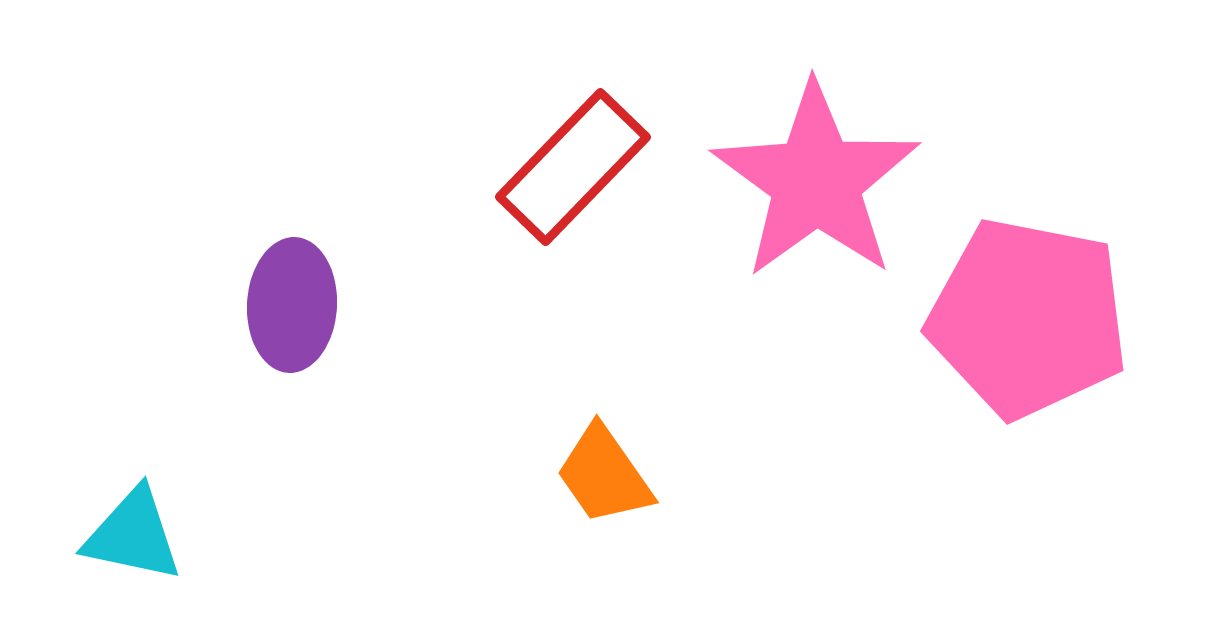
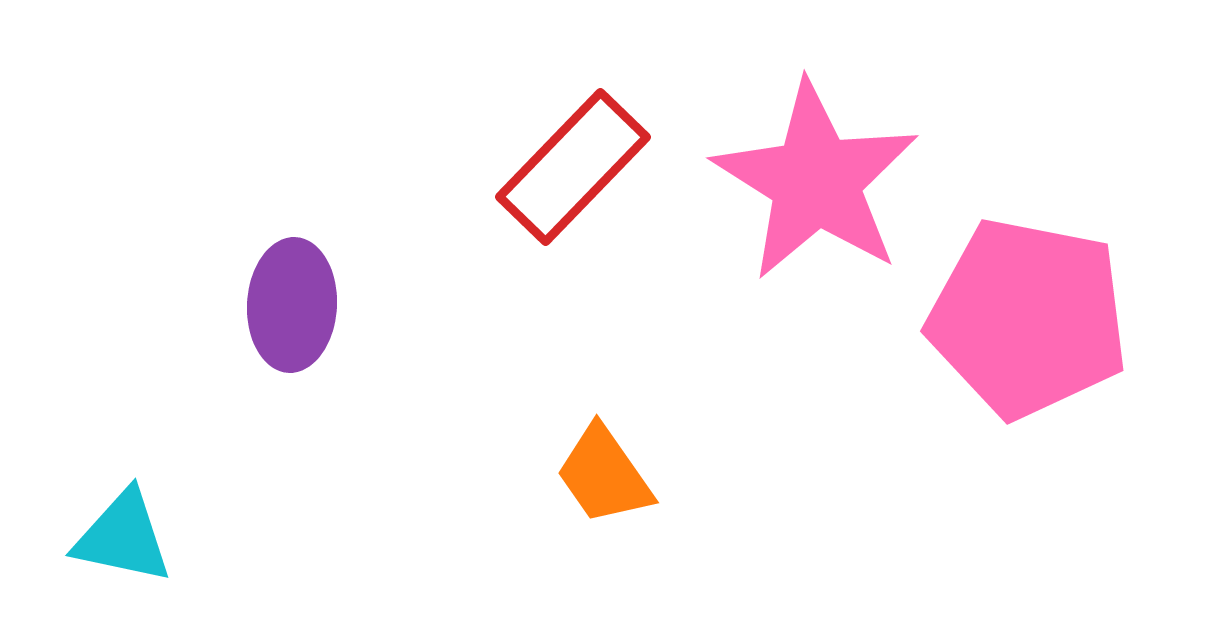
pink star: rotated 4 degrees counterclockwise
cyan triangle: moved 10 px left, 2 px down
